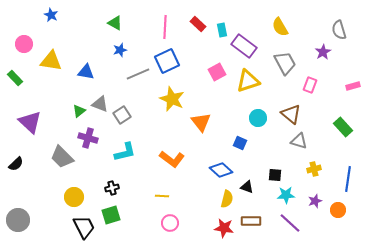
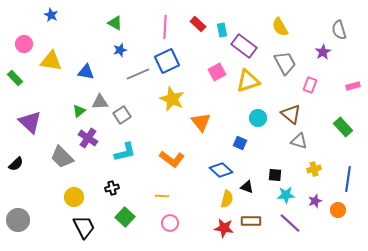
gray triangle at (100, 104): moved 2 px up; rotated 24 degrees counterclockwise
purple cross at (88, 138): rotated 18 degrees clockwise
green square at (111, 215): moved 14 px right, 2 px down; rotated 30 degrees counterclockwise
